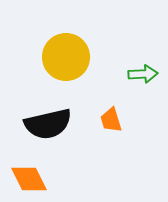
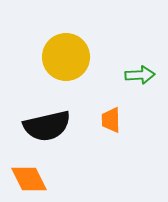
green arrow: moved 3 px left, 1 px down
orange trapezoid: rotated 16 degrees clockwise
black semicircle: moved 1 px left, 2 px down
